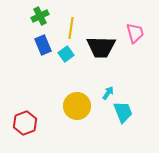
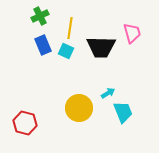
yellow line: moved 1 px left
pink trapezoid: moved 3 px left
cyan square: moved 3 px up; rotated 28 degrees counterclockwise
cyan arrow: rotated 24 degrees clockwise
yellow circle: moved 2 px right, 2 px down
red hexagon: rotated 25 degrees counterclockwise
